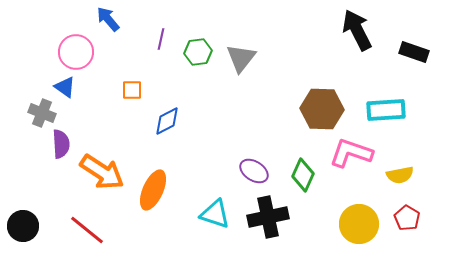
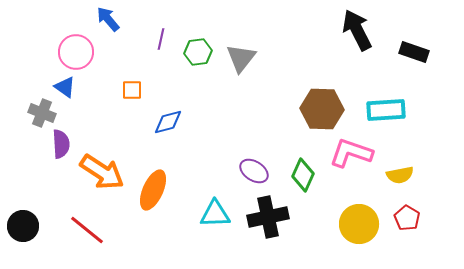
blue diamond: moved 1 px right, 1 px down; rotated 12 degrees clockwise
cyan triangle: rotated 20 degrees counterclockwise
